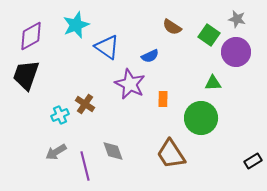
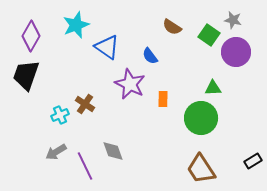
gray star: moved 4 px left, 1 px down
purple diamond: rotated 32 degrees counterclockwise
blue semicircle: rotated 78 degrees clockwise
green triangle: moved 5 px down
brown trapezoid: moved 30 px right, 15 px down
purple line: rotated 12 degrees counterclockwise
